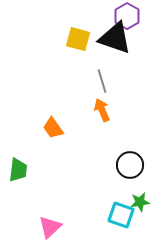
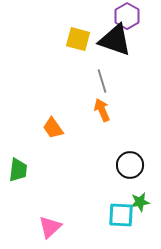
black triangle: moved 2 px down
cyan square: rotated 16 degrees counterclockwise
